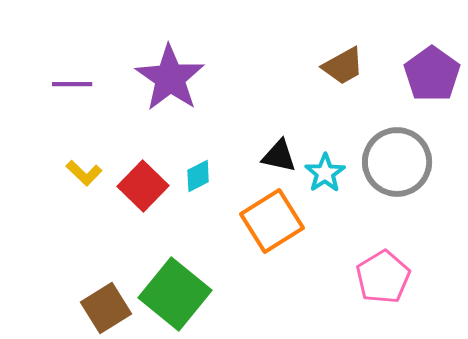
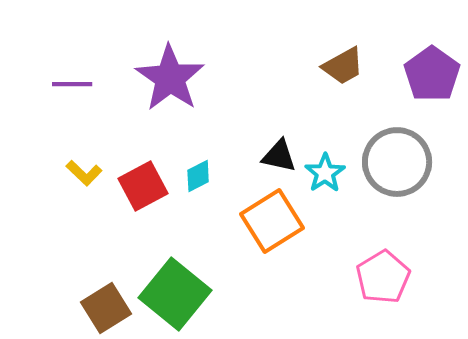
red square: rotated 18 degrees clockwise
